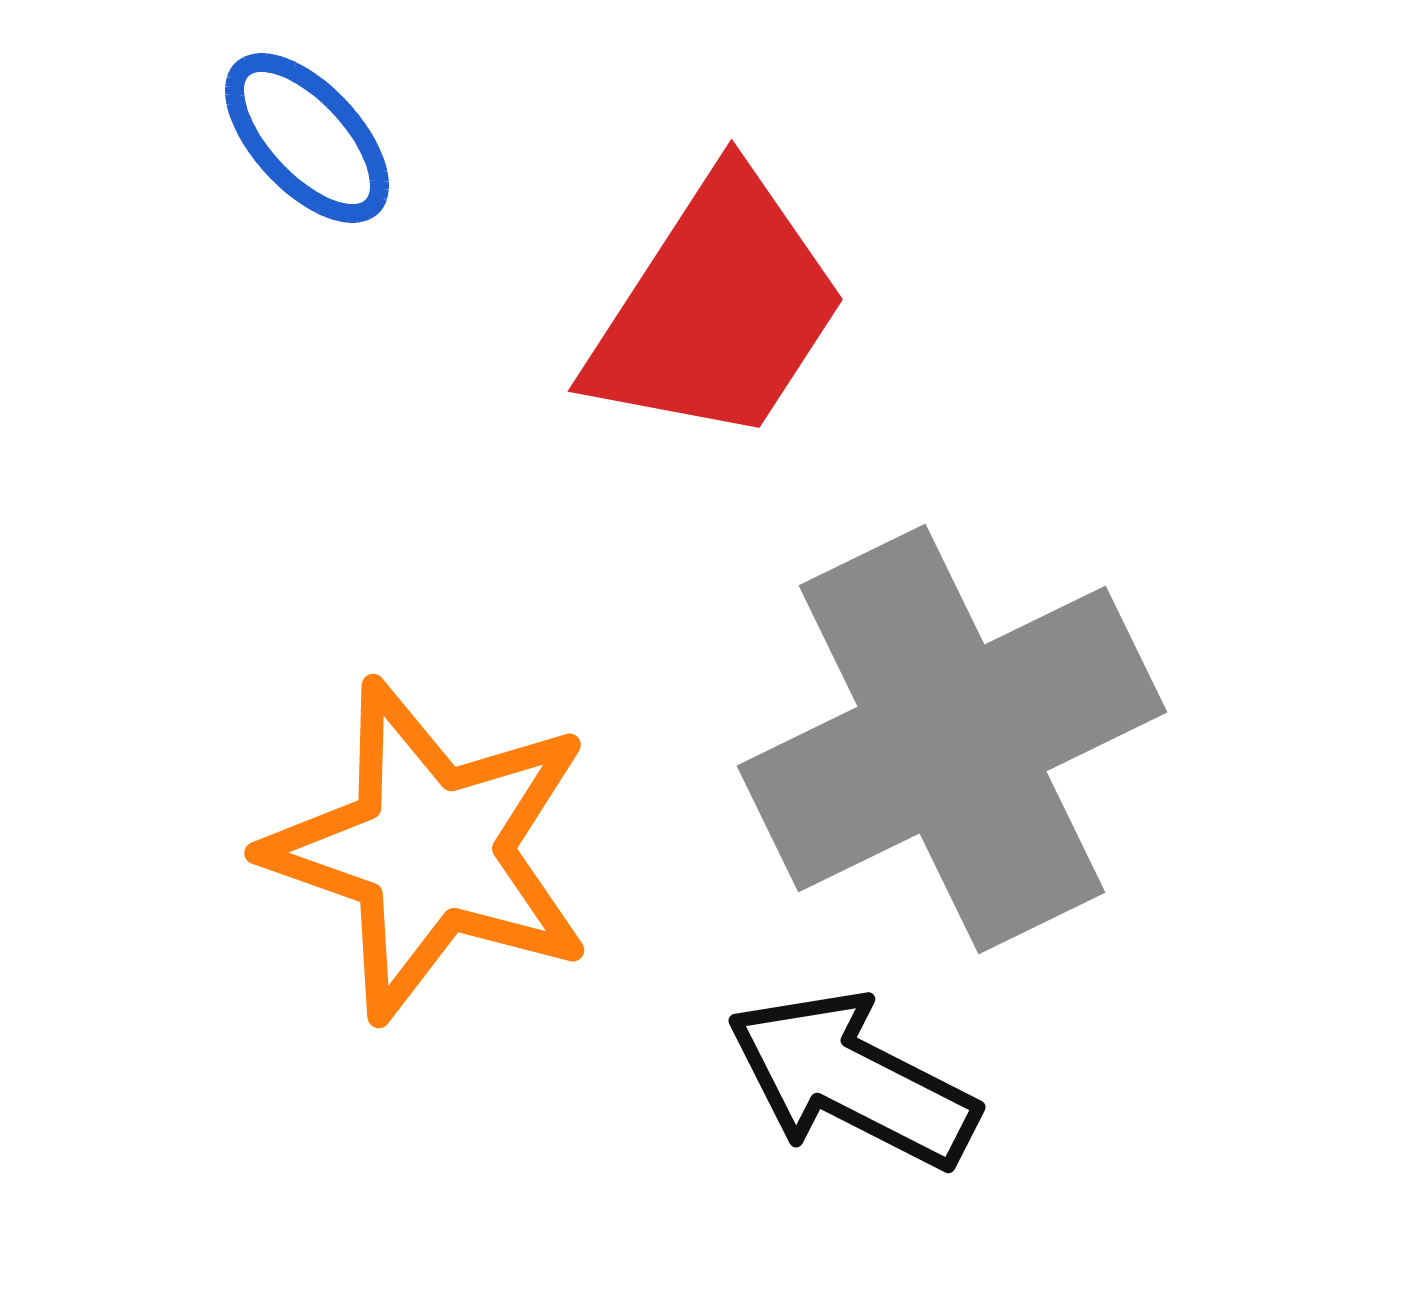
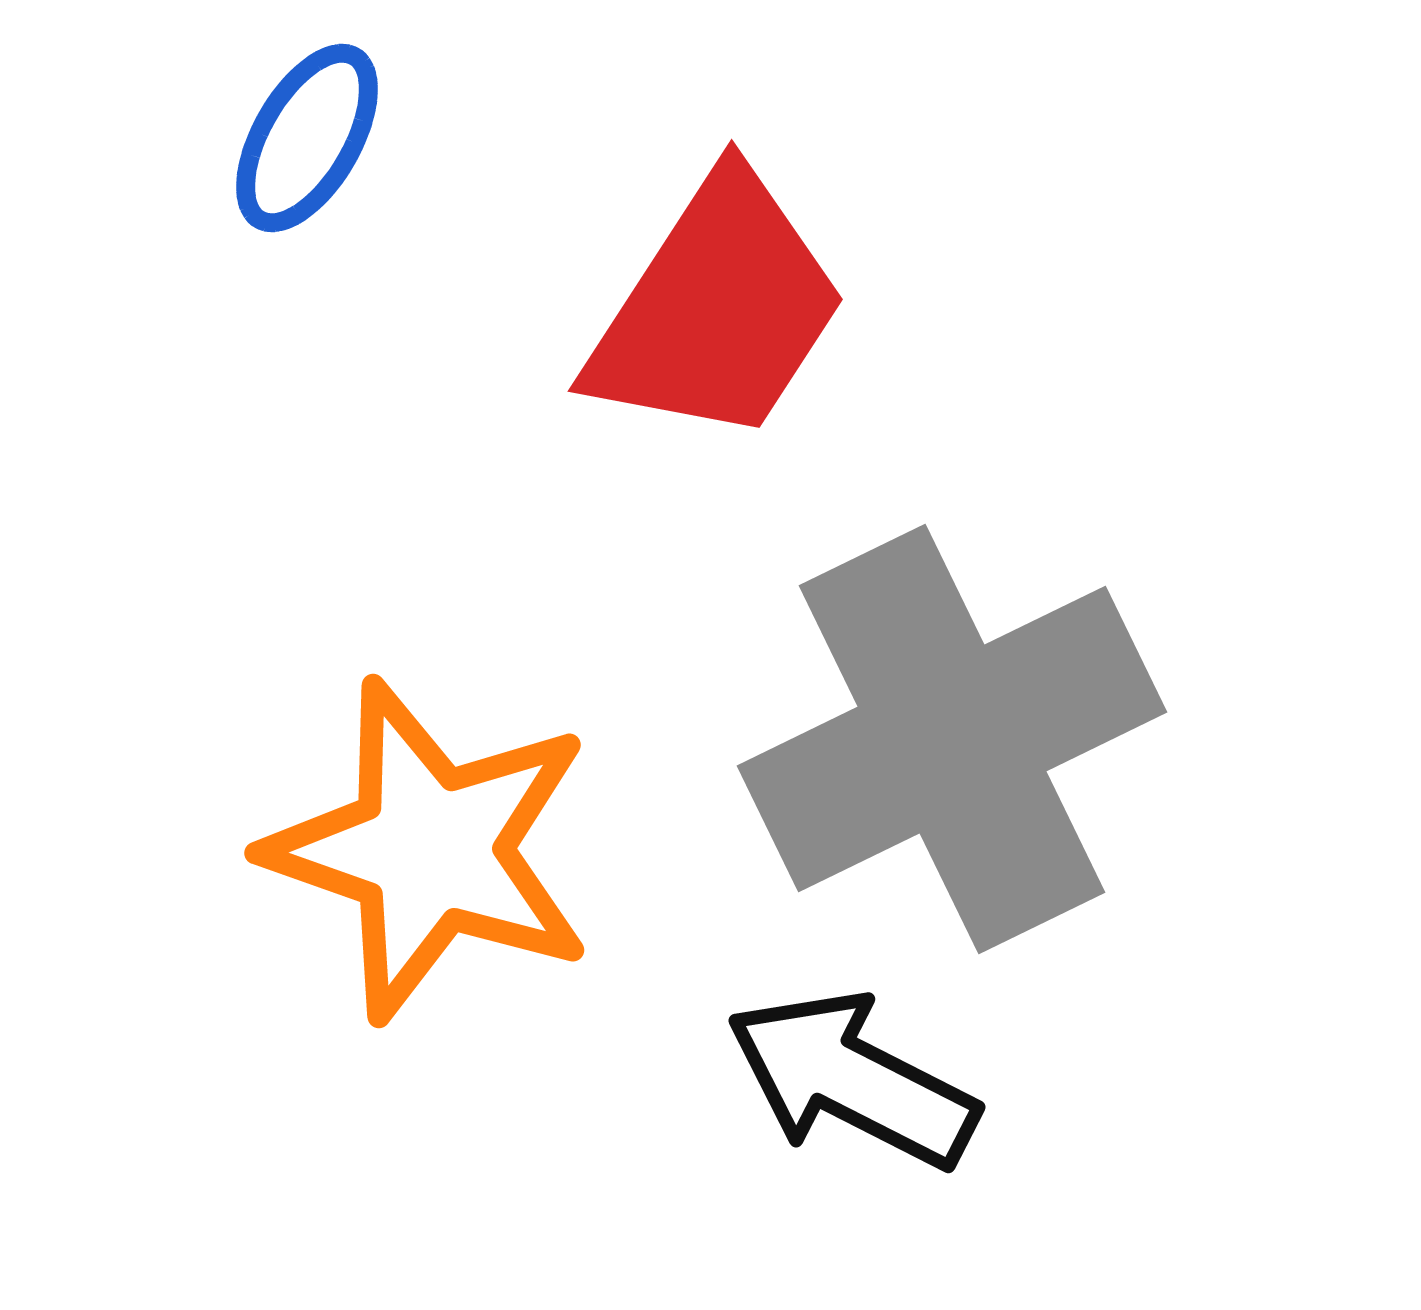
blue ellipse: rotated 73 degrees clockwise
